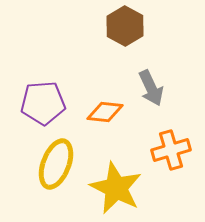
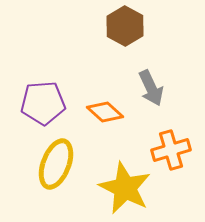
orange diamond: rotated 36 degrees clockwise
yellow star: moved 9 px right
